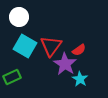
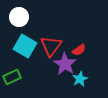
cyan star: rotated 14 degrees clockwise
